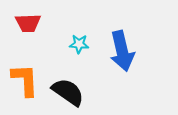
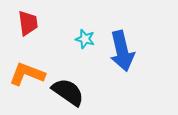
red trapezoid: rotated 96 degrees counterclockwise
cyan star: moved 6 px right, 5 px up; rotated 12 degrees clockwise
orange L-shape: moved 2 px right, 6 px up; rotated 66 degrees counterclockwise
